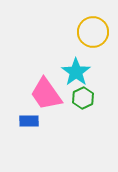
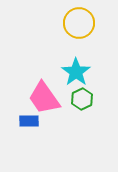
yellow circle: moved 14 px left, 9 px up
pink trapezoid: moved 2 px left, 4 px down
green hexagon: moved 1 px left, 1 px down
